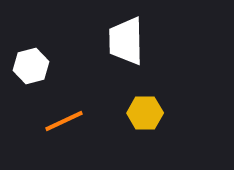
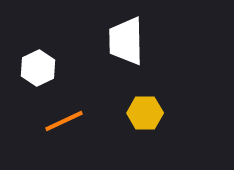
white hexagon: moved 7 px right, 2 px down; rotated 12 degrees counterclockwise
